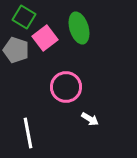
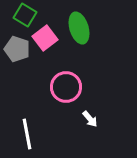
green square: moved 1 px right, 2 px up
gray pentagon: moved 1 px right, 1 px up
white arrow: rotated 18 degrees clockwise
white line: moved 1 px left, 1 px down
